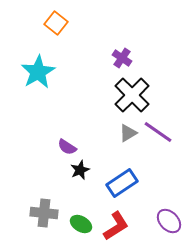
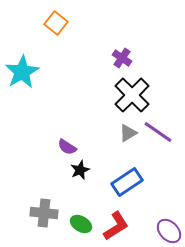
cyan star: moved 16 px left
blue rectangle: moved 5 px right, 1 px up
purple ellipse: moved 10 px down
